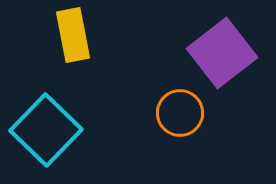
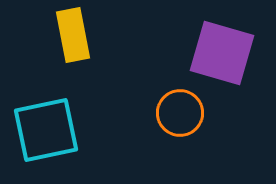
purple square: rotated 36 degrees counterclockwise
cyan square: rotated 34 degrees clockwise
